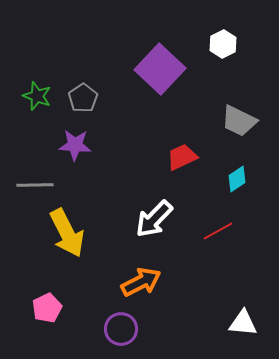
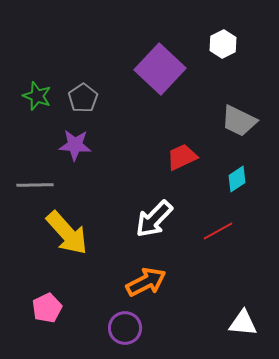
yellow arrow: rotated 15 degrees counterclockwise
orange arrow: moved 5 px right
purple circle: moved 4 px right, 1 px up
